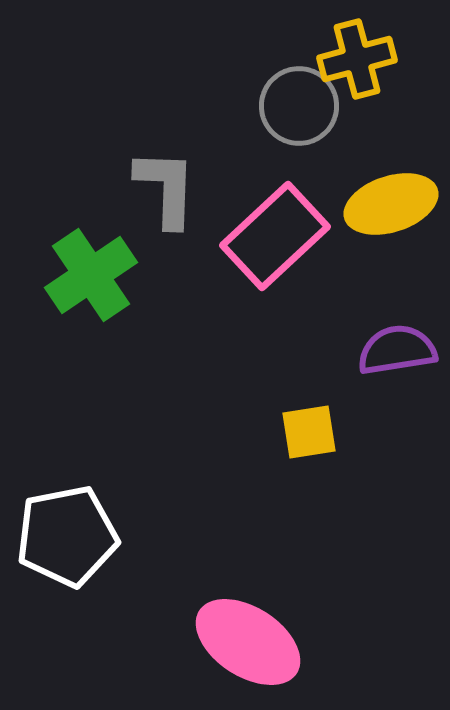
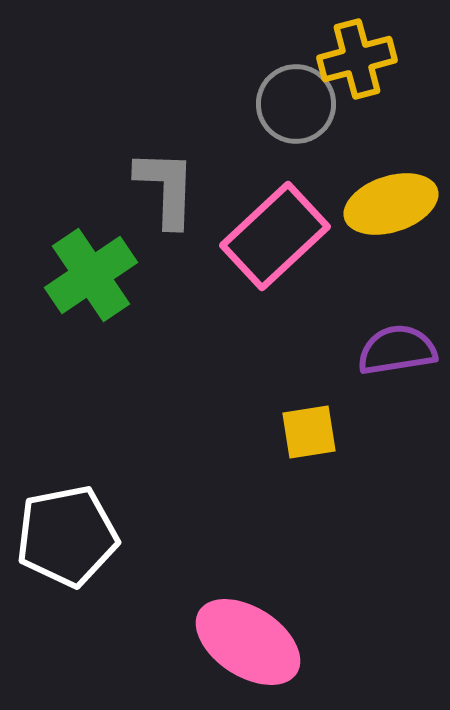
gray circle: moved 3 px left, 2 px up
